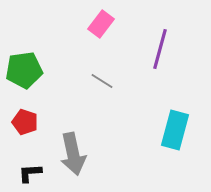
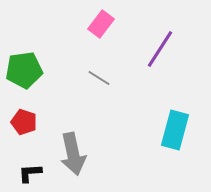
purple line: rotated 18 degrees clockwise
gray line: moved 3 px left, 3 px up
red pentagon: moved 1 px left
